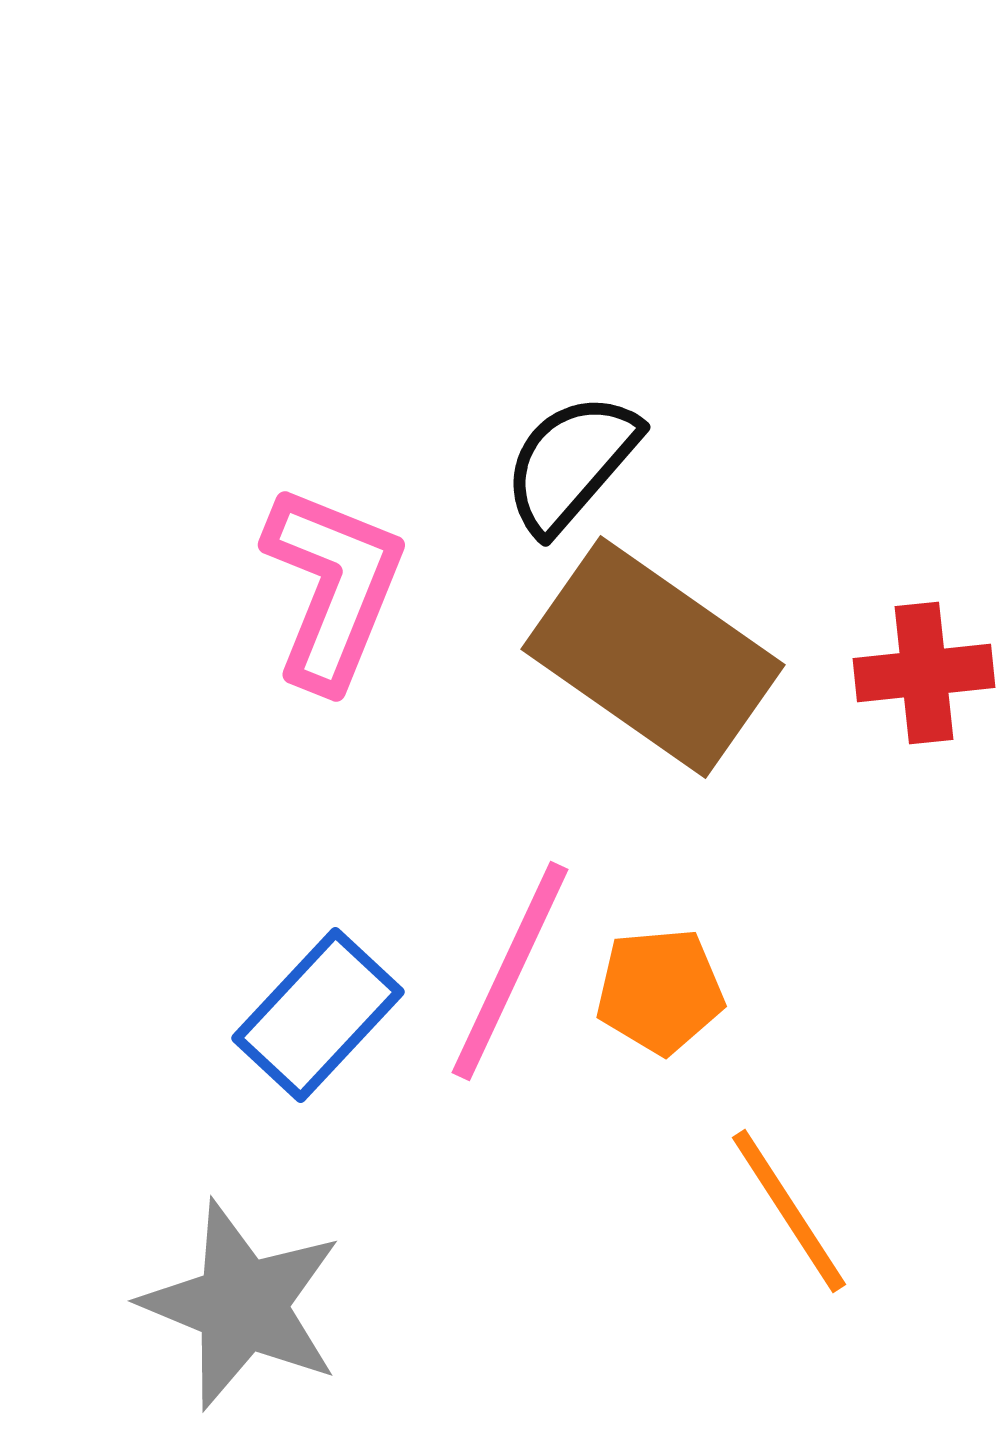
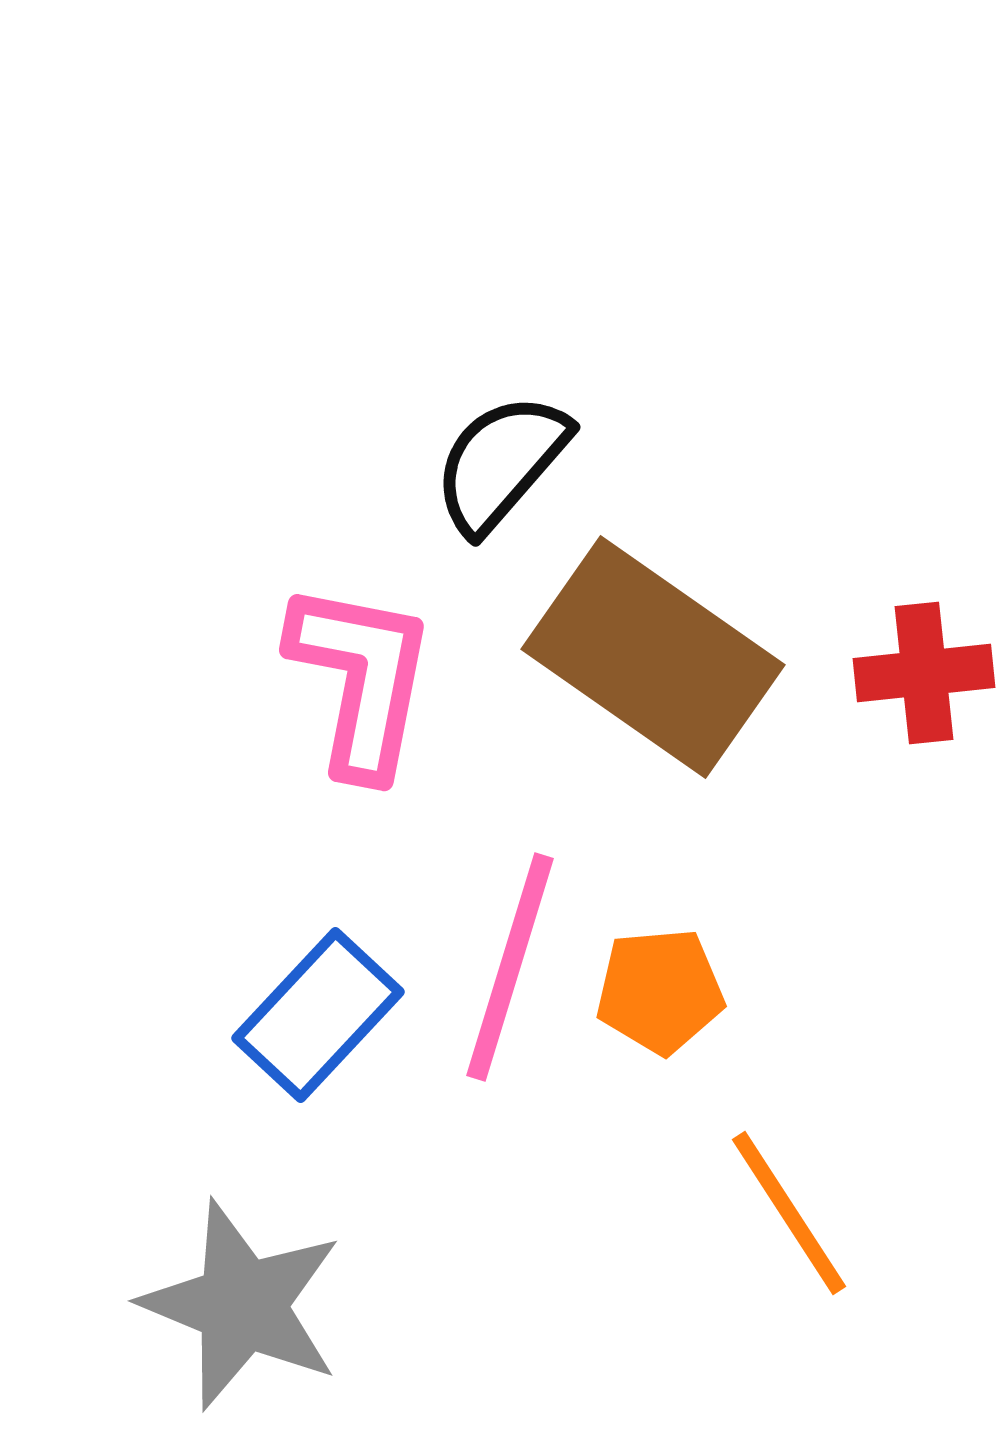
black semicircle: moved 70 px left
pink L-shape: moved 28 px right, 92 px down; rotated 11 degrees counterclockwise
pink line: moved 4 px up; rotated 8 degrees counterclockwise
orange line: moved 2 px down
